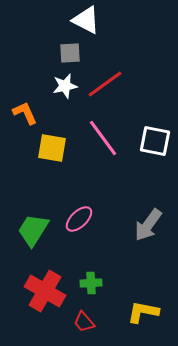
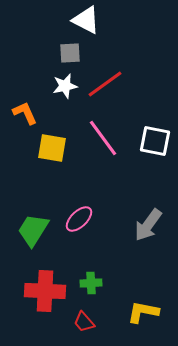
red cross: rotated 27 degrees counterclockwise
